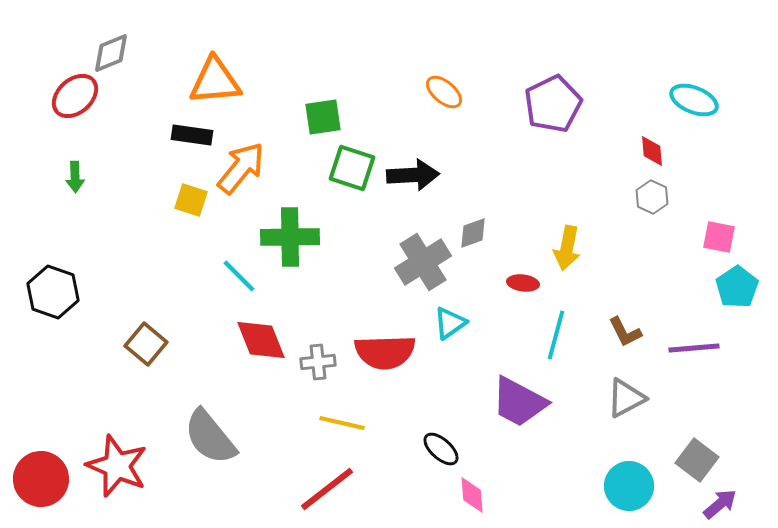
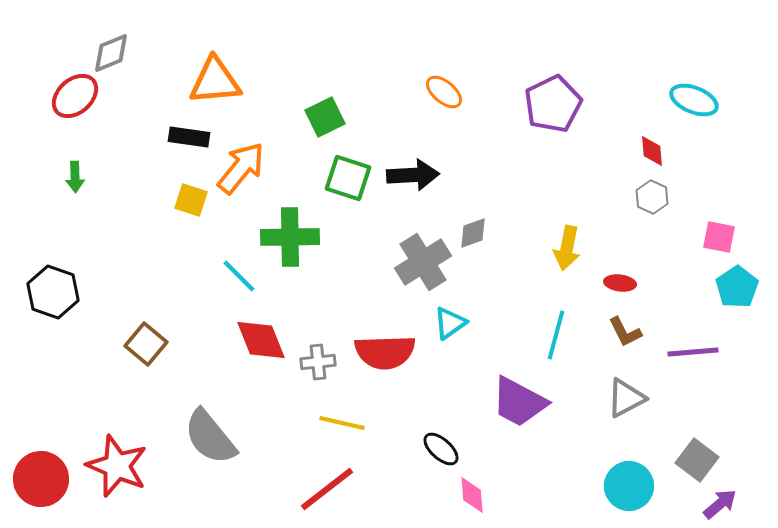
green square at (323, 117): moved 2 px right; rotated 18 degrees counterclockwise
black rectangle at (192, 135): moved 3 px left, 2 px down
green square at (352, 168): moved 4 px left, 10 px down
red ellipse at (523, 283): moved 97 px right
purple line at (694, 348): moved 1 px left, 4 px down
